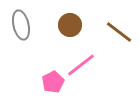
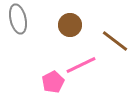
gray ellipse: moved 3 px left, 6 px up
brown line: moved 4 px left, 9 px down
pink line: rotated 12 degrees clockwise
